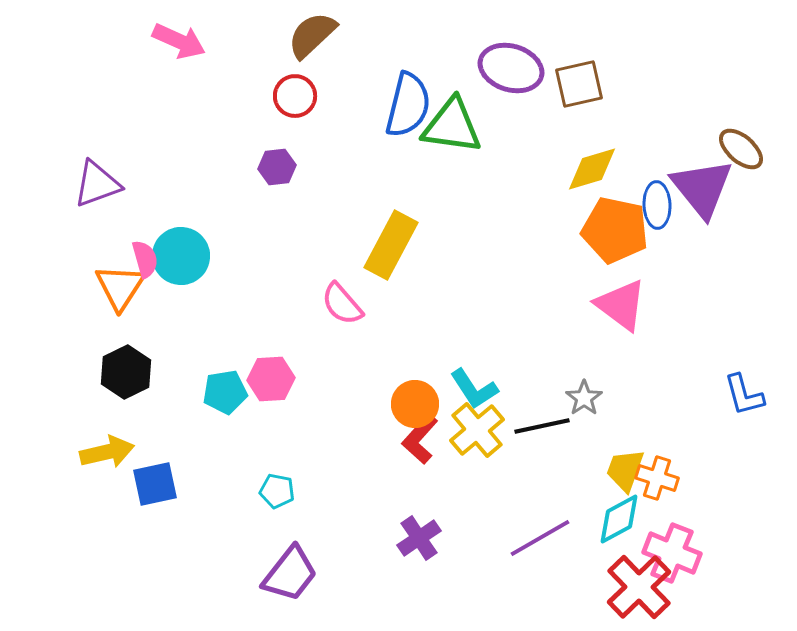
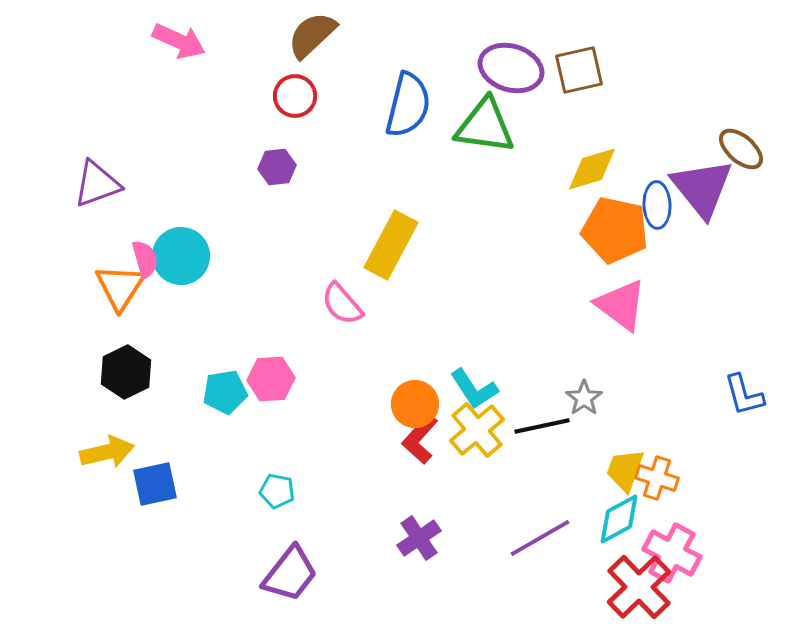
brown square at (579, 84): moved 14 px up
green triangle at (452, 126): moved 33 px right
pink cross at (672, 553): rotated 6 degrees clockwise
